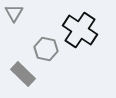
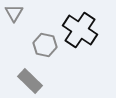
gray hexagon: moved 1 px left, 4 px up
gray rectangle: moved 7 px right, 7 px down
